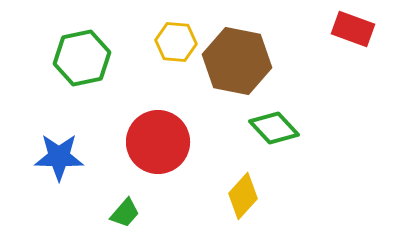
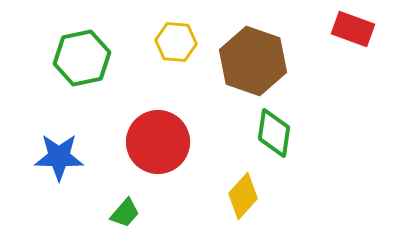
brown hexagon: moved 16 px right; rotated 8 degrees clockwise
green diamond: moved 5 px down; rotated 51 degrees clockwise
